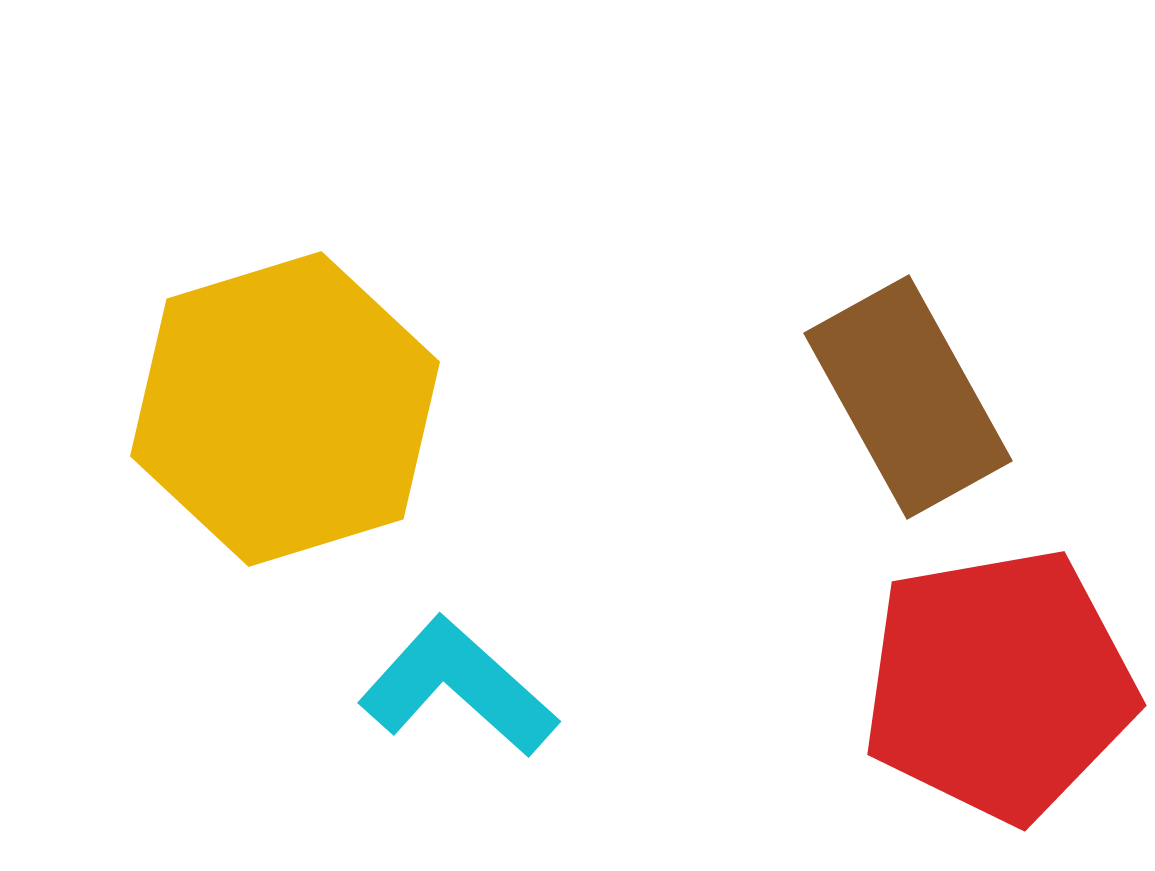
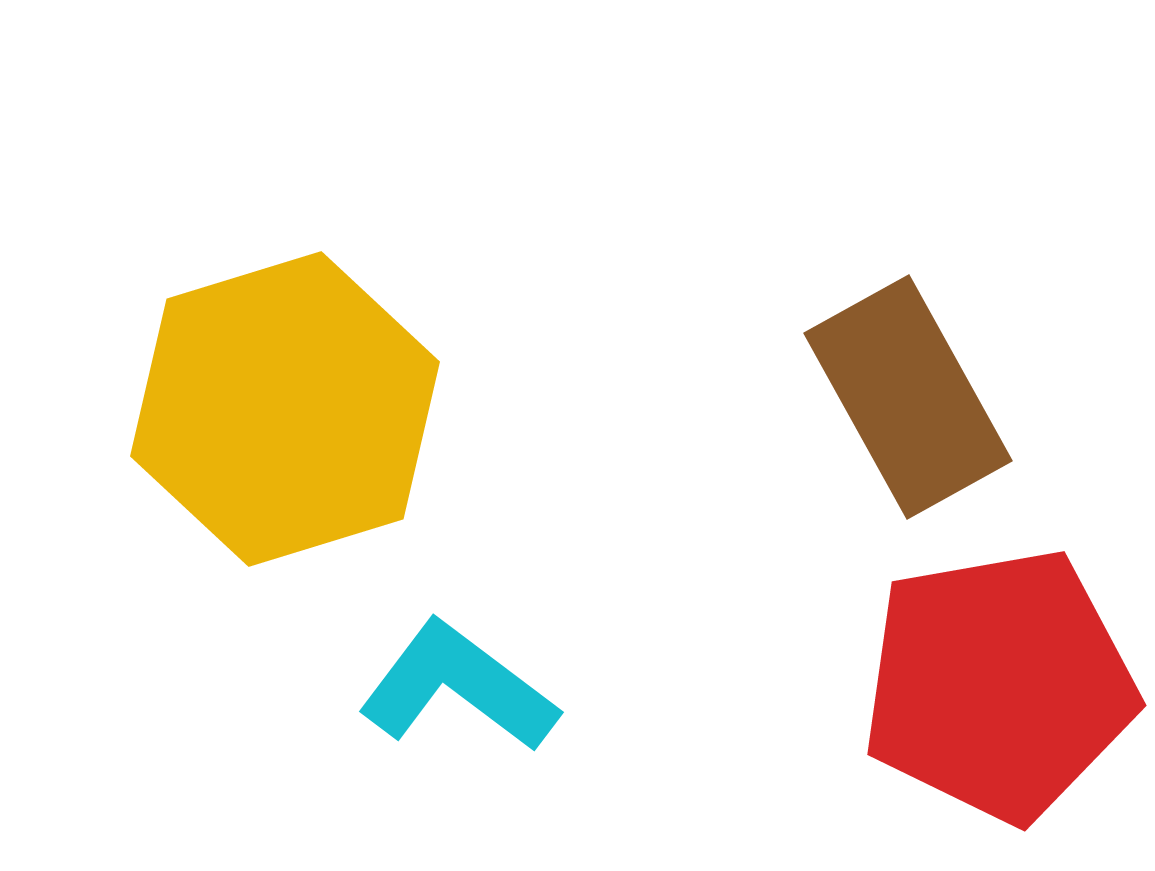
cyan L-shape: rotated 5 degrees counterclockwise
